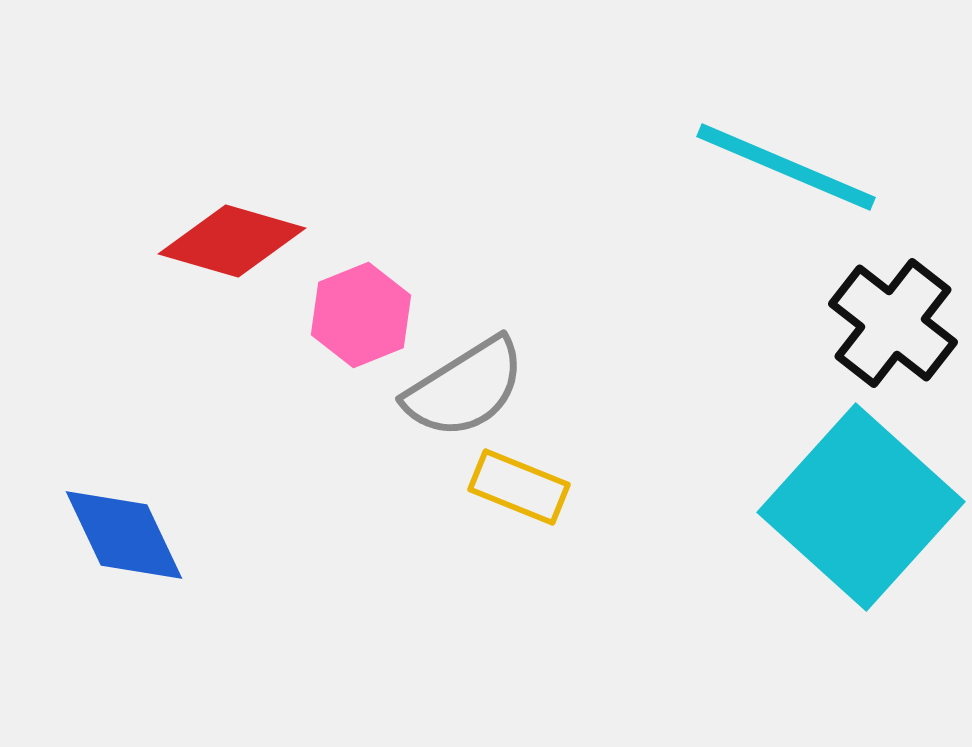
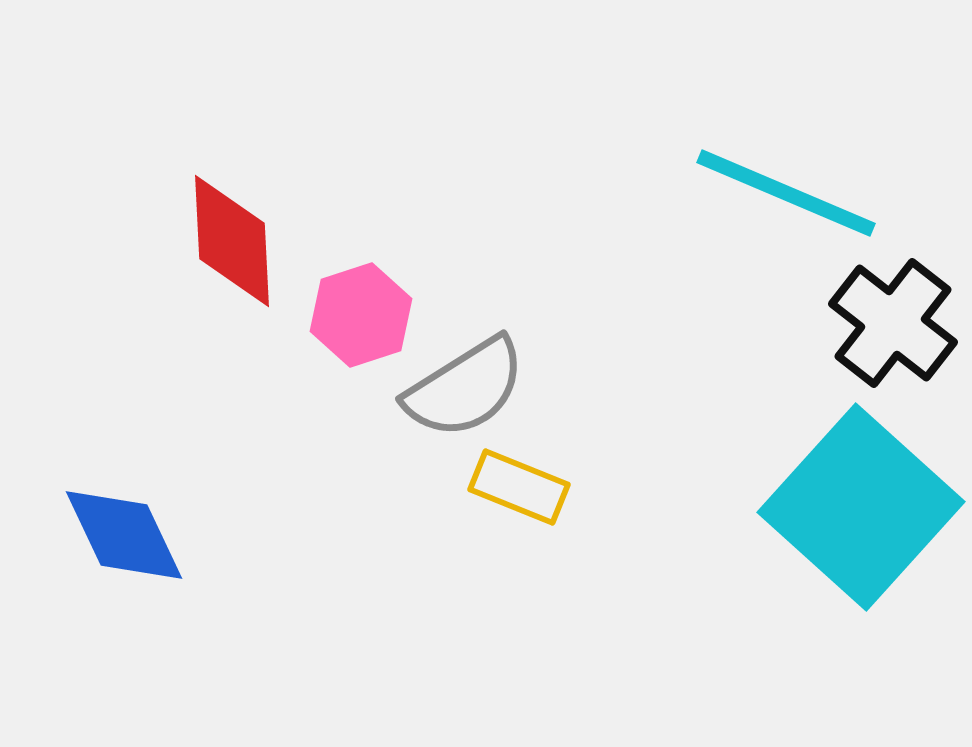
cyan line: moved 26 px down
red diamond: rotated 71 degrees clockwise
pink hexagon: rotated 4 degrees clockwise
